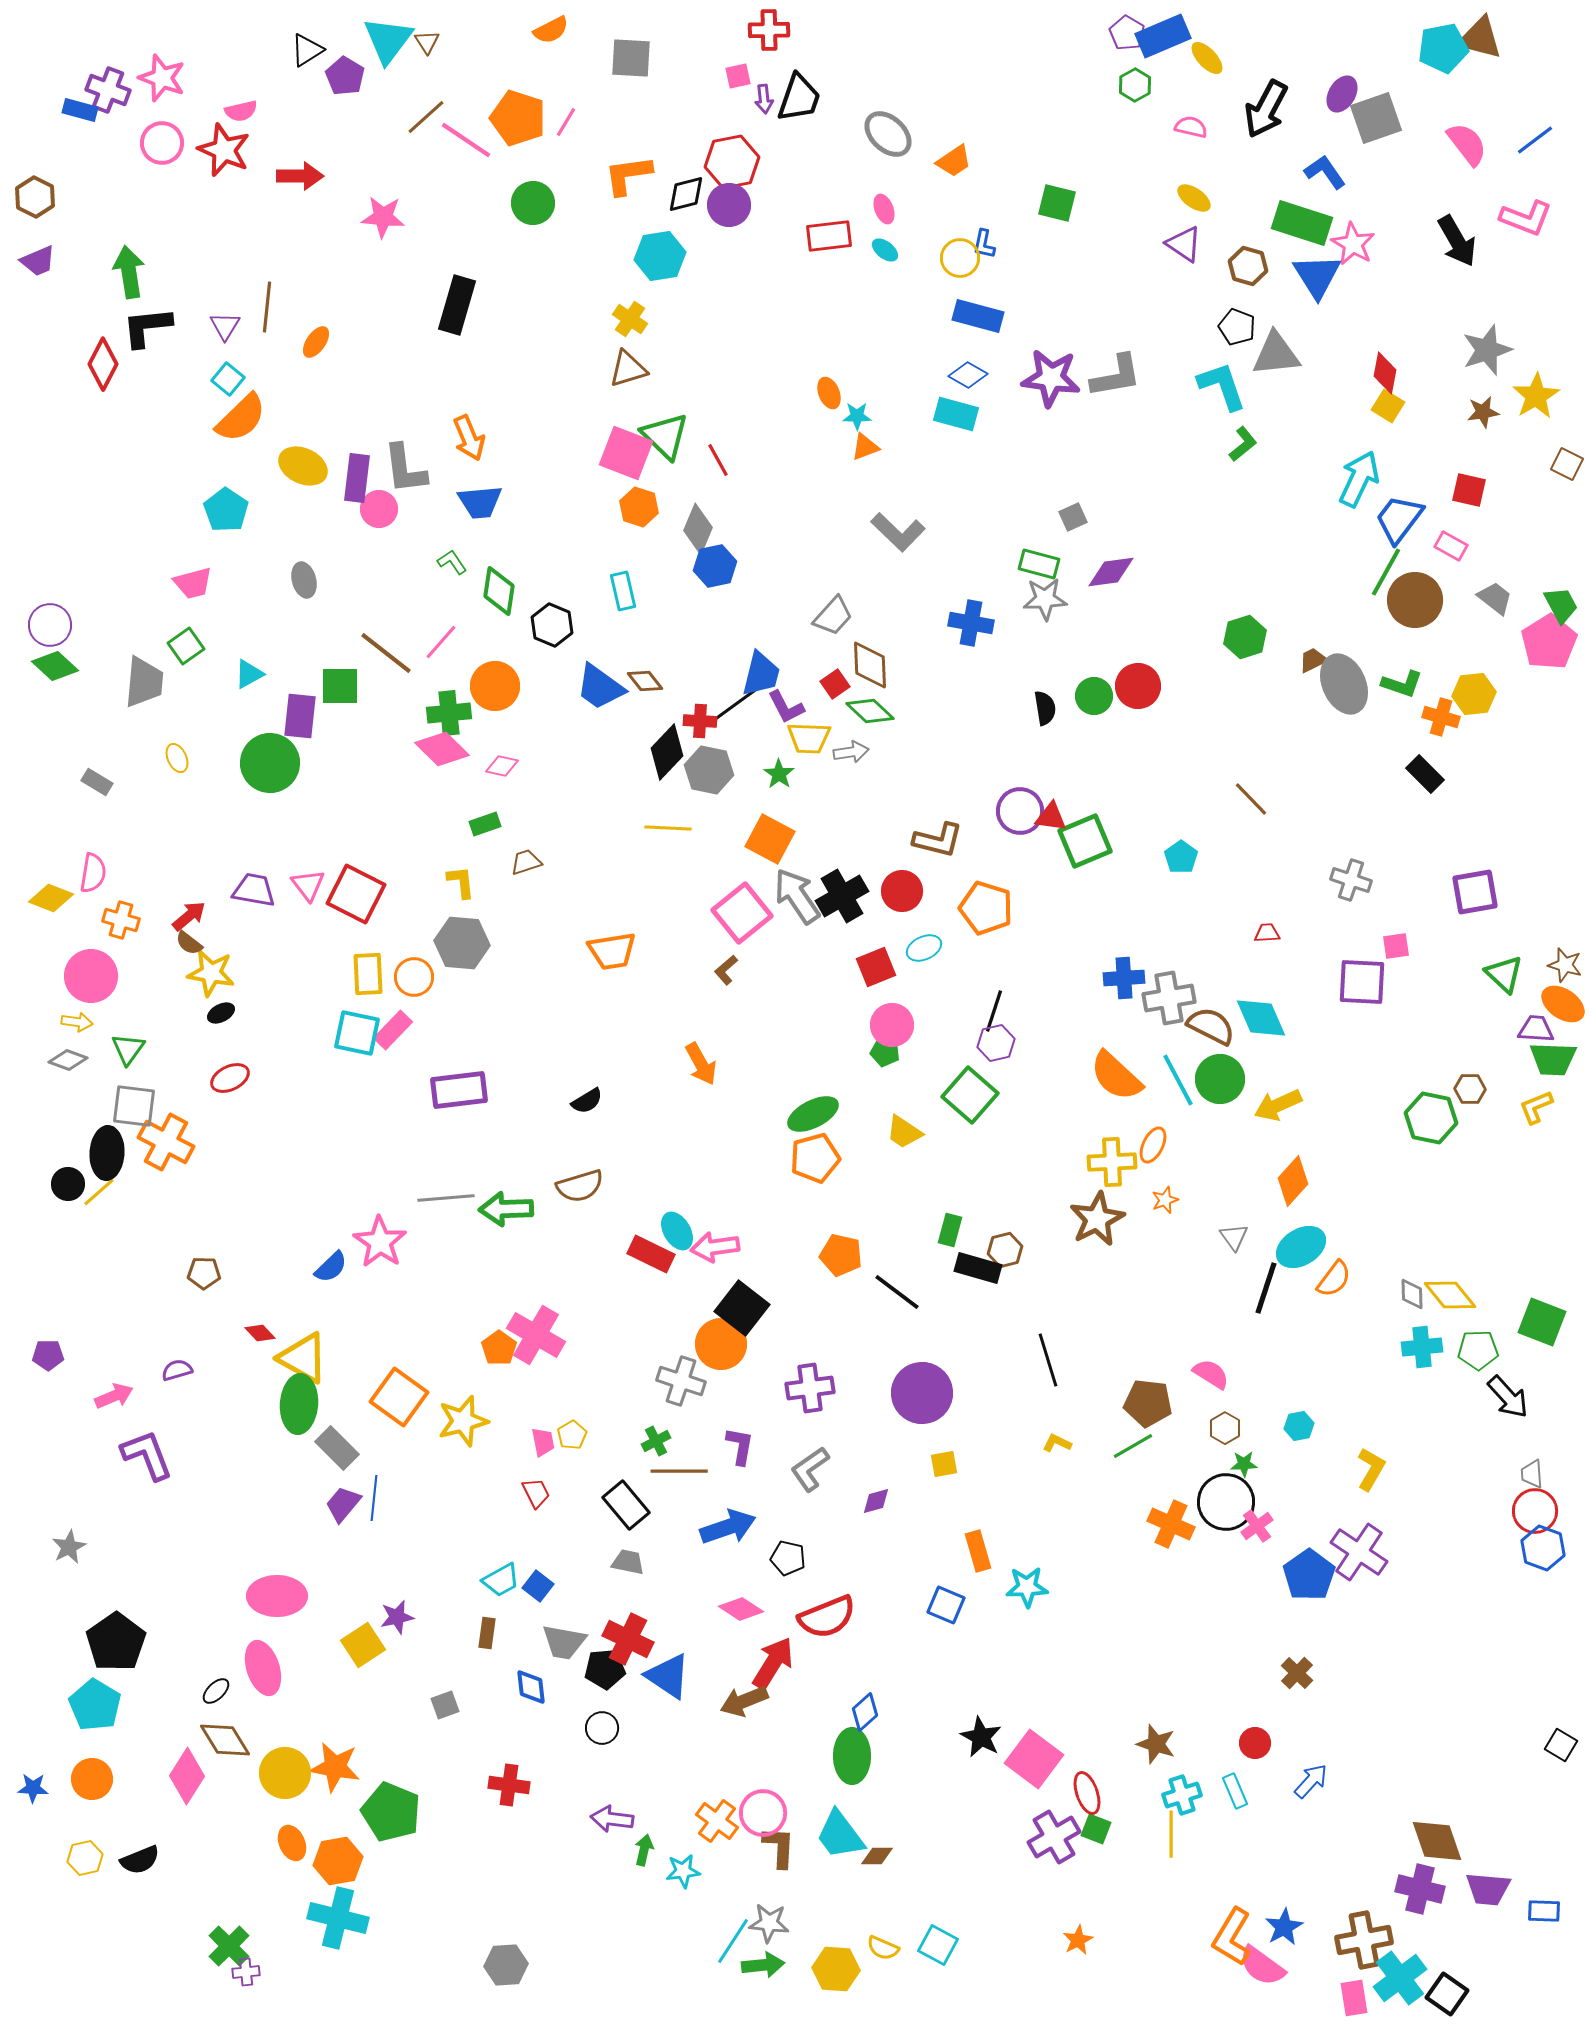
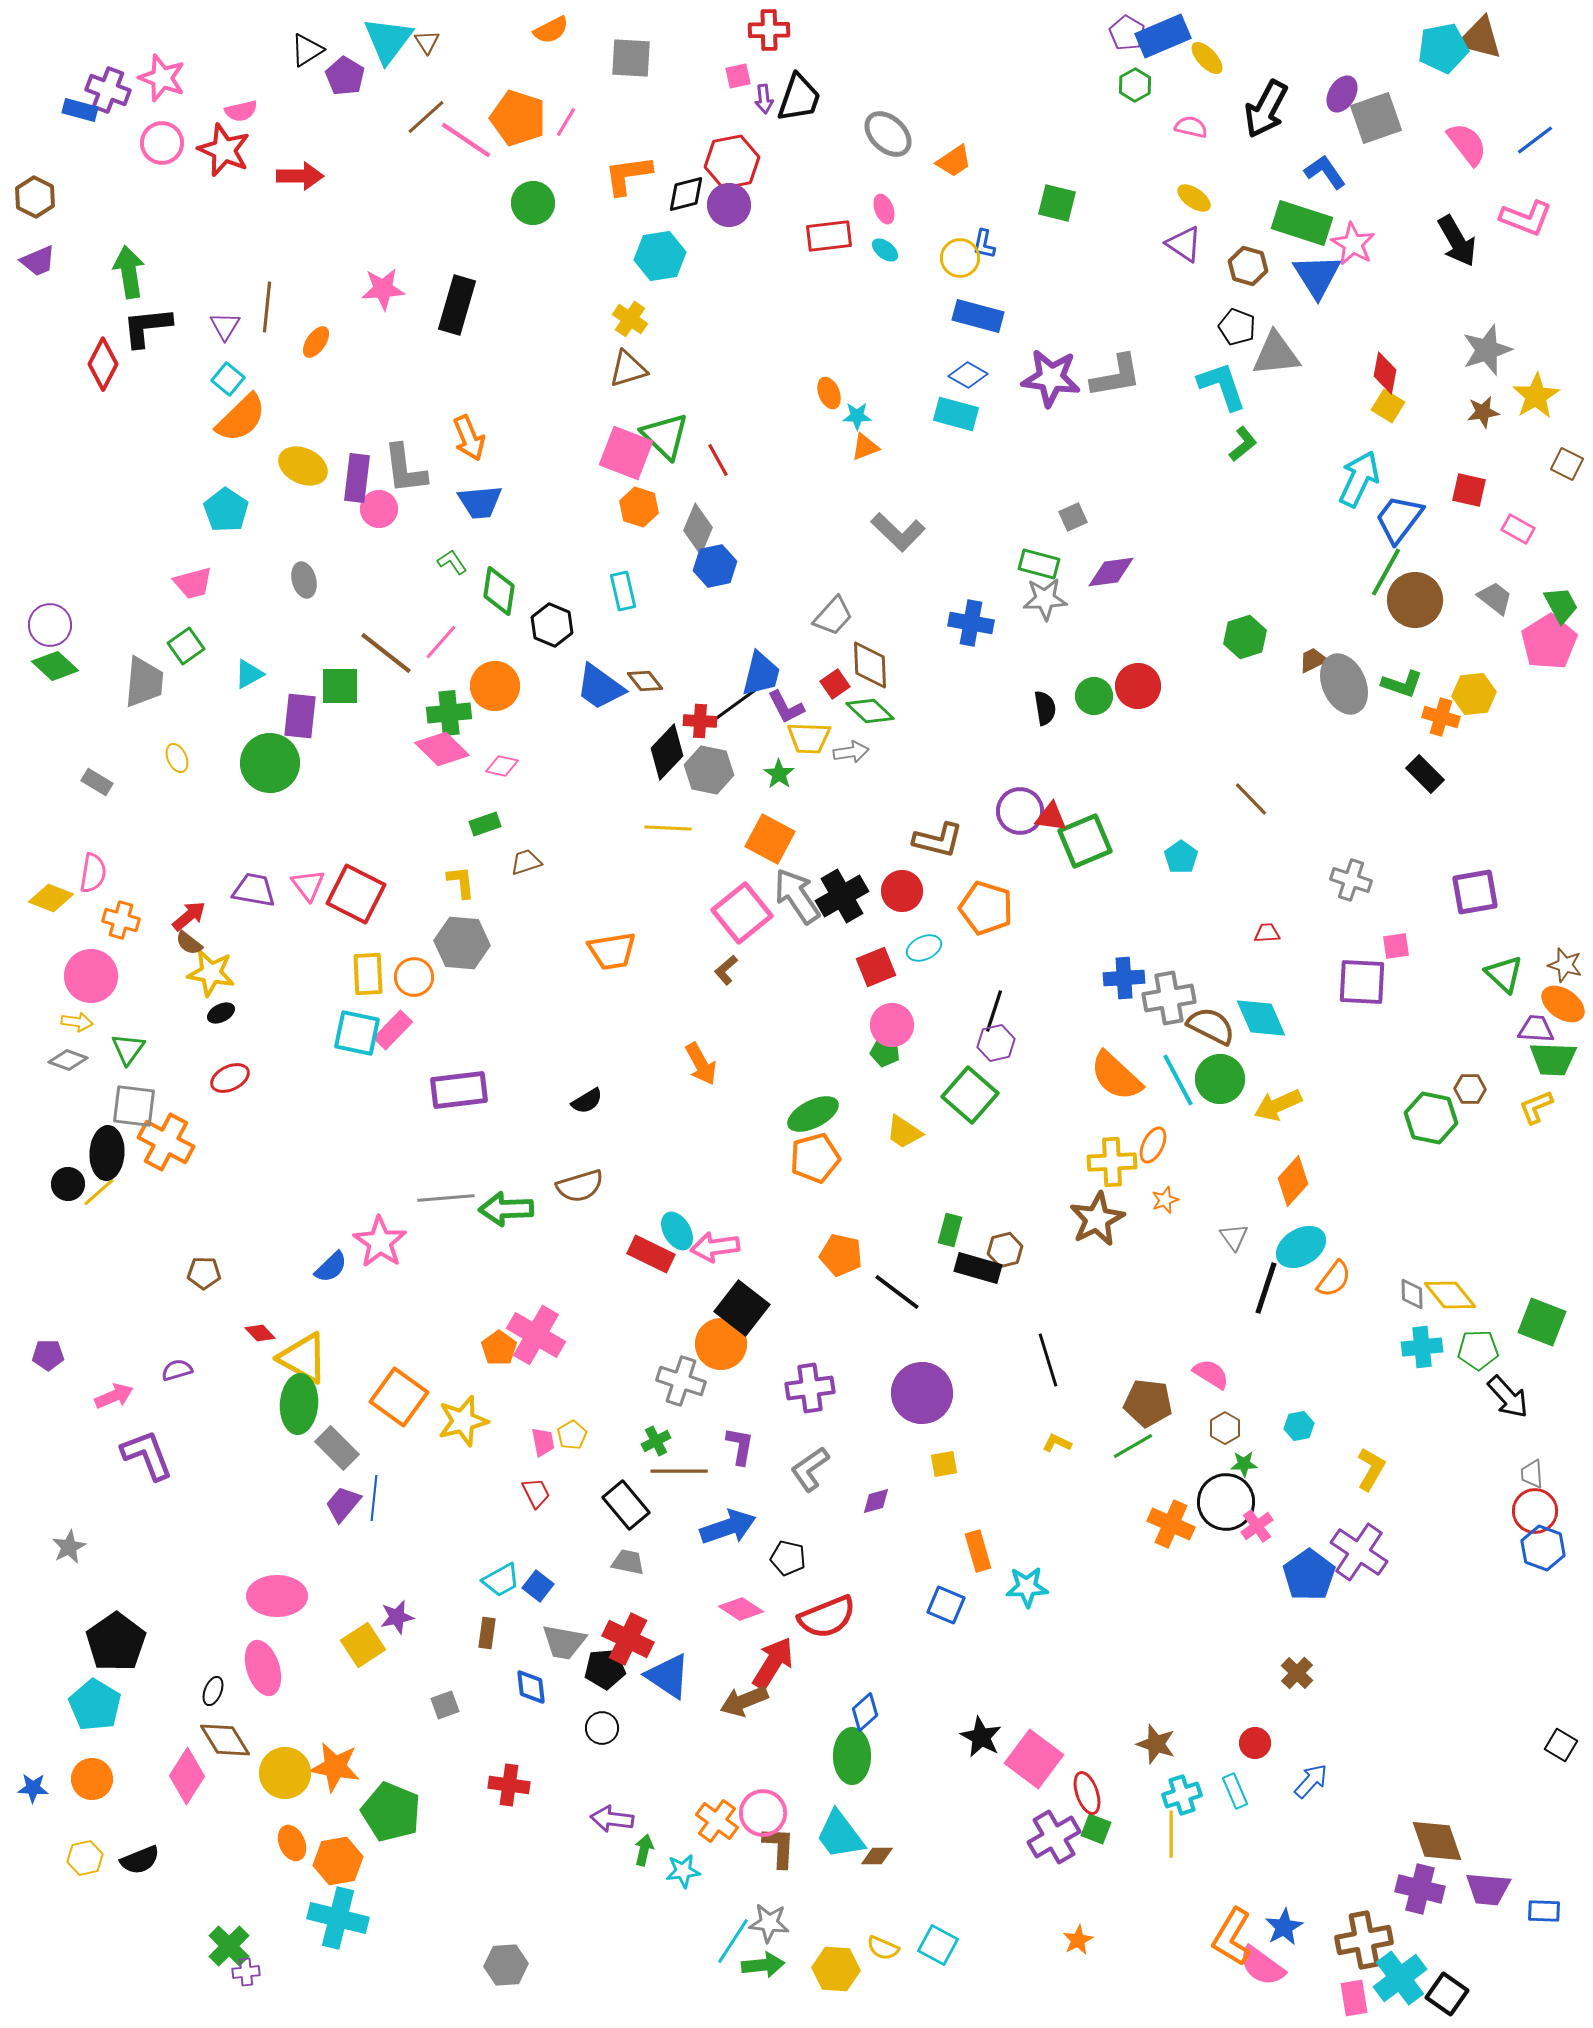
pink star at (383, 217): moved 72 px down; rotated 9 degrees counterclockwise
pink rectangle at (1451, 546): moved 67 px right, 17 px up
black ellipse at (216, 1691): moved 3 px left; rotated 24 degrees counterclockwise
